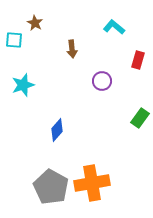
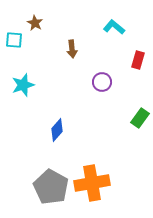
purple circle: moved 1 px down
